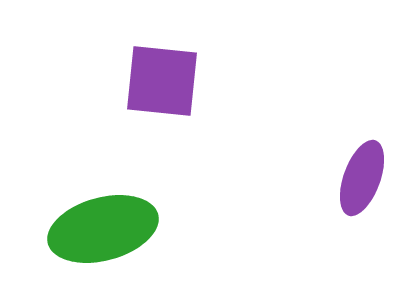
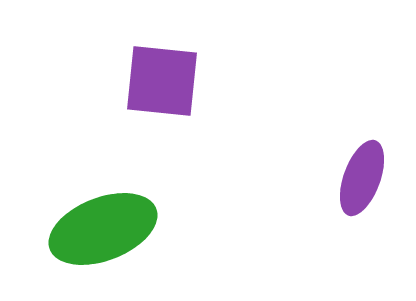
green ellipse: rotated 6 degrees counterclockwise
